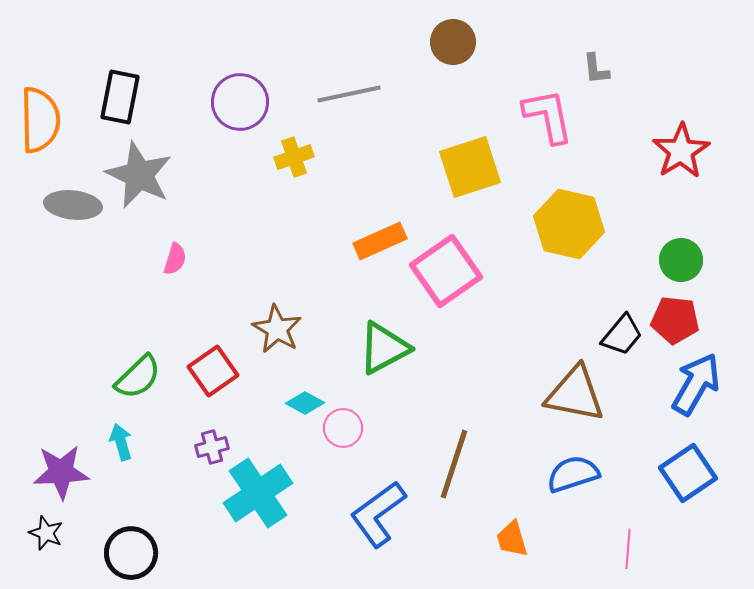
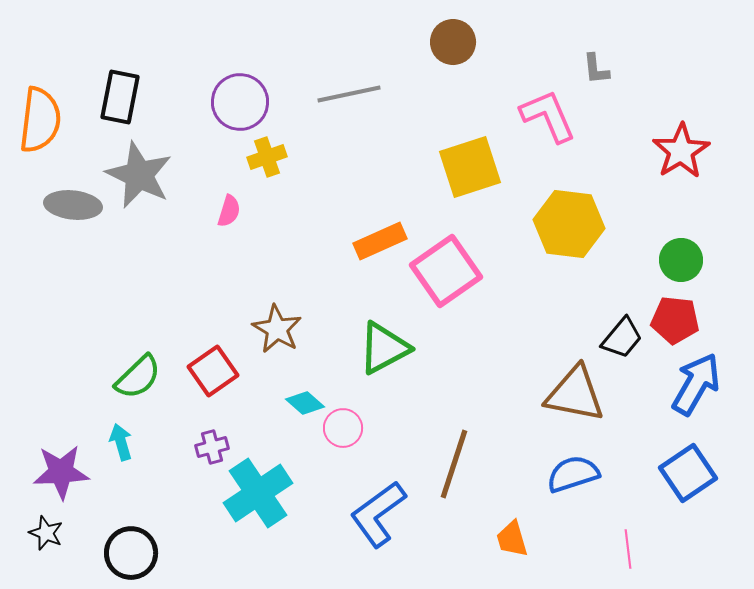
pink L-shape: rotated 12 degrees counterclockwise
orange semicircle: rotated 8 degrees clockwise
yellow cross: moved 27 px left
yellow hexagon: rotated 6 degrees counterclockwise
pink semicircle: moved 54 px right, 48 px up
black trapezoid: moved 3 px down
cyan diamond: rotated 12 degrees clockwise
pink line: rotated 12 degrees counterclockwise
